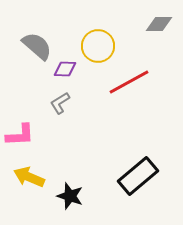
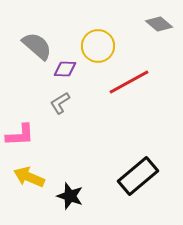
gray diamond: rotated 40 degrees clockwise
